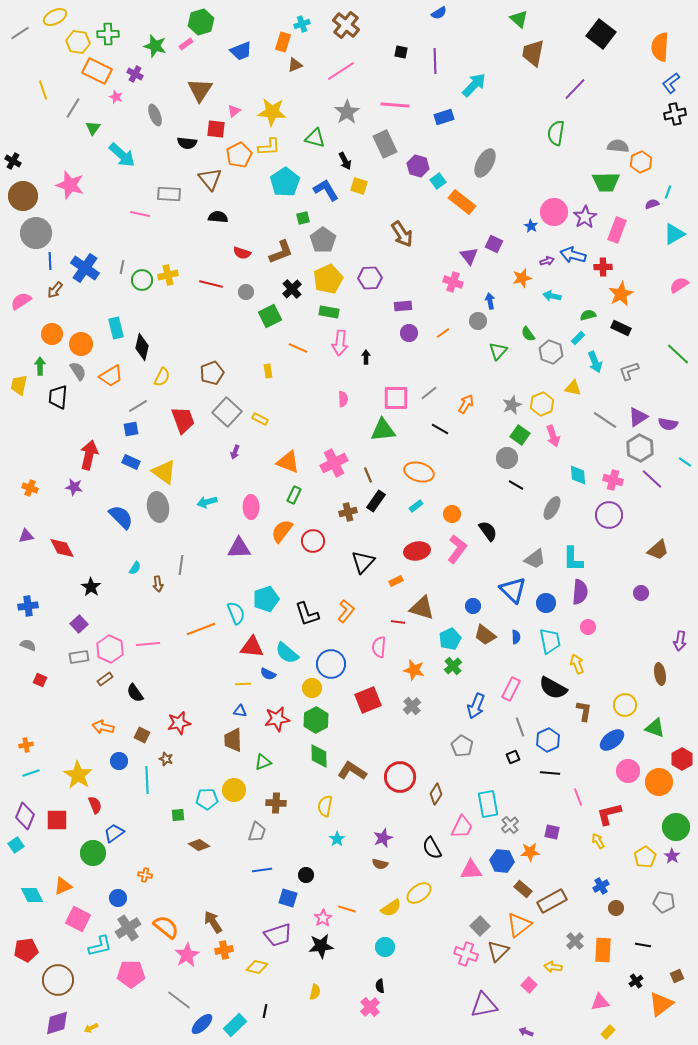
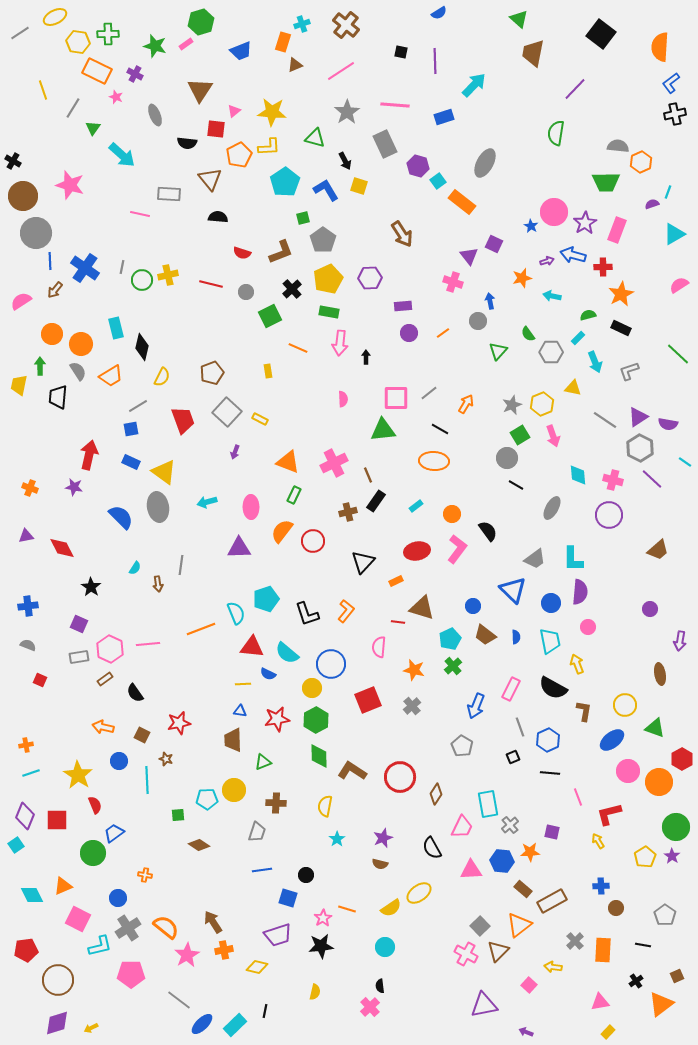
purple star at (585, 217): moved 6 px down
gray hexagon at (551, 352): rotated 20 degrees counterclockwise
green square at (520, 435): rotated 24 degrees clockwise
orange ellipse at (419, 472): moved 15 px right, 11 px up; rotated 12 degrees counterclockwise
purple circle at (641, 593): moved 9 px right, 16 px down
blue circle at (546, 603): moved 5 px right
purple square at (79, 624): rotated 24 degrees counterclockwise
blue cross at (601, 886): rotated 28 degrees clockwise
gray pentagon at (664, 902): moved 1 px right, 13 px down; rotated 25 degrees clockwise
pink cross at (466, 954): rotated 10 degrees clockwise
